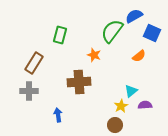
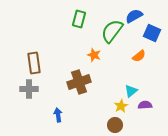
green rectangle: moved 19 px right, 16 px up
brown rectangle: rotated 40 degrees counterclockwise
brown cross: rotated 15 degrees counterclockwise
gray cross: moved 2 px up
